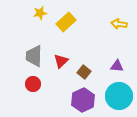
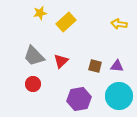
gray trapezoid: rotated 45 degrees counterclockwise
brown square: moved 11 px right, 6 px up; rotated 24 degrees counterclockwise
purple hexagon: moved 4 px left, 1 px up; rotated 15 degrees clockwise
